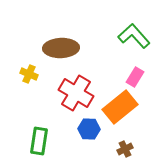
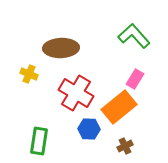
pink rectangle: moved 2 px down
orange rectangle: moved 1 px left
brown cross: moved 3 px up
